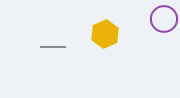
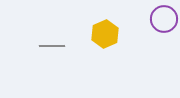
gray line: moved 1 px left, 1 px up
